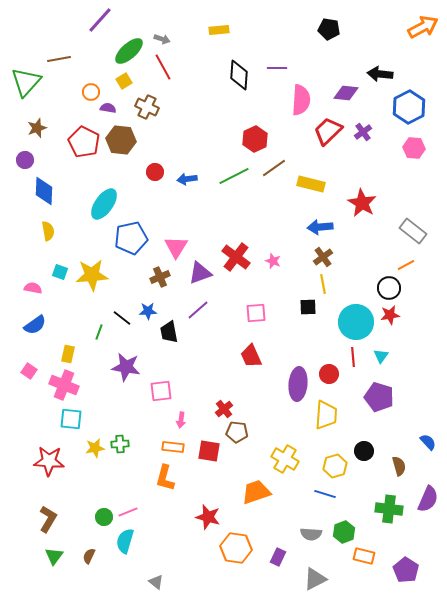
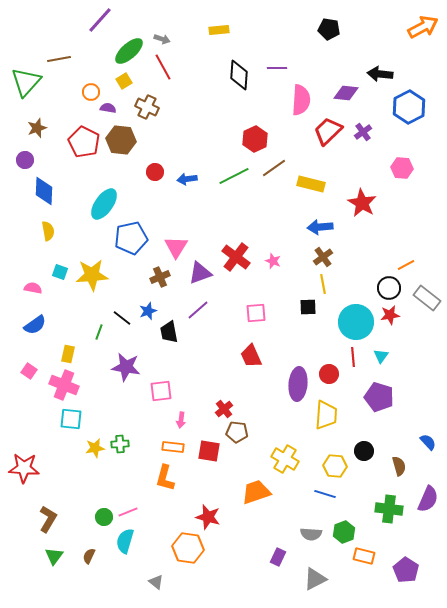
pink hexagon at (414, 148): moved 12 px left, 20 px down
gray rectangle at (413, 231): moved 14 px right, 67 px down
blue star at (148, 311): rotated 18 degrees counterclockwise
red star at (49, 461): moved 25 px left, 7 px down
yellow hexagon at (335, 466): rotated 20 degrees clockwise
orange hexagon at (236, 548): moved 48 px left
